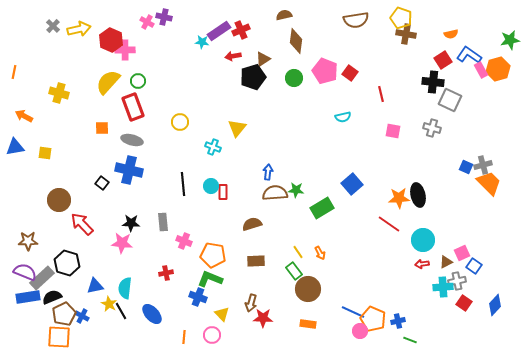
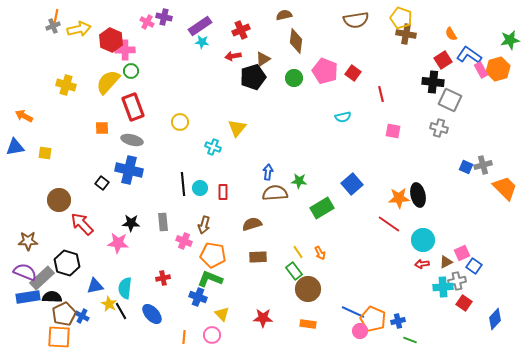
gray cross at (53, 26): rotated 24 degrees clockwise
purple rectangle at (219, 31): moved 19 px left, 5 px up
orange semicircle at (451, 34): rotated 72 degrees clockwise
orange line at (14, 72): moved 42 px right, 56 px up
red square at (350, 73): moved 3 px right
green circle at (138, 81): moved 7 px left, 10 px up
yellow cross at (59, 93): moved 7 px right, 8 px up
gray cross at (432, 128): moved 7 px right
orange trapezoid at (489, 183): moved 16 px right, 5 px down
cyan circle at (211, 186): moved 11 px left, 2 px down
green star at (296, 190): moved 3 px right, 9 px up
pink star at (122, 243): moved 4 px left
brown rectangle at (256, 261): moved 2 px right, 4 px up
red cross at (166, 273): moved 3 px left, 5 px down
black semicircle at (52, 297): rotated 24 degrees clockwise
brown arrow at (251, 303): moved 47 px left, 78 px up
blue diamond at (495, 305): moved 14 px down
